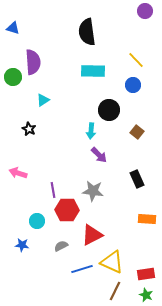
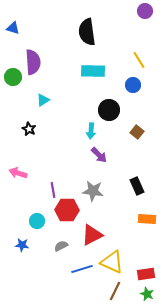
yellow line: moved 3 px right; rotated 12 degrees clockwise
black rectangle: moved 7 px down
green star: moved 1 px right, 1 px up
